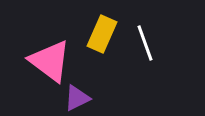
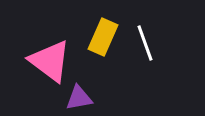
yellow rectangle: moved 1 px right, 3 px down
purple triangle: moved 2 px right; rotated 16 degrees clockwise
